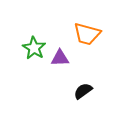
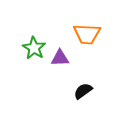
orange trapezoid: rotated 12 degrees counterclockwise
